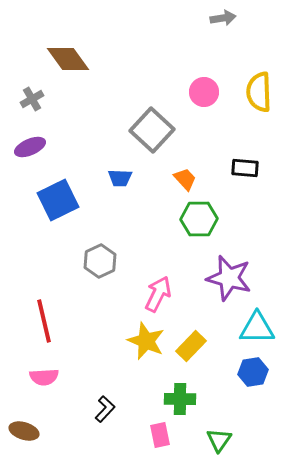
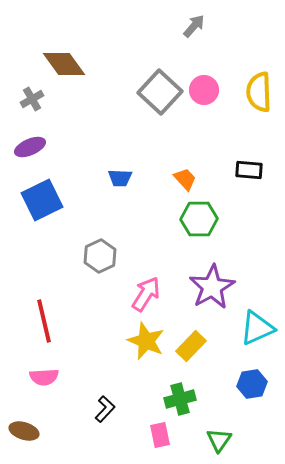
gray arrow: moved 29 px left, 8 px down; rotated 40 degrees counterclockwise
brown diamond: moved 4 px left, 5 px down
pink circle: moved 2 px up
gray square: moved 8 px right, 38 px up
black rectangle: moved 4 px right, 2 px down
blue square: moved 16 px left
gray hexagon: moved 5 px up
purple star: moved 17 px left, 9 px down; rotated 27 degrees clockwise
pink arrow: moved 12 px left; rotated 6 degrees clockwise
cyan triangle: rotated 24 degrees counterclockwise
blue hexagon: moved 1 px left, 12 px down
green cross: rotated 16 degrees counterclockwise
